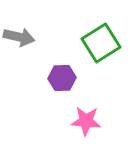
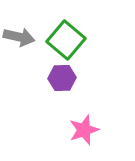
green square: moved 35 px left, 3 px up; rotated 18 degrees counterclockwise
pink star: moved 2 px left, 9 px down; rotated 24 degrees counterclockwise
